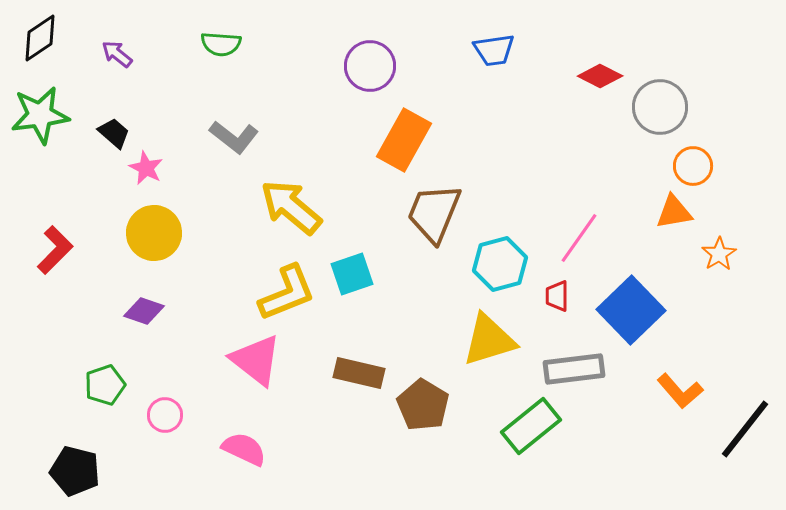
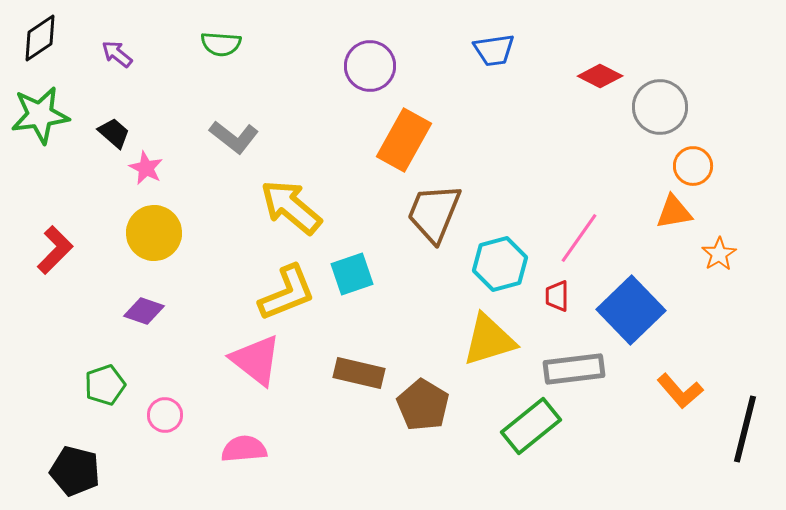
black line: rotated 24 degrees counterclockwise
pink semicircle: rotated 30 degrees counterclockwise
